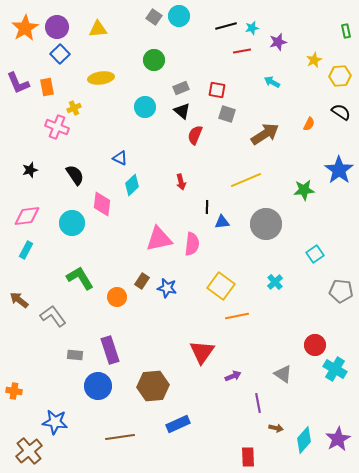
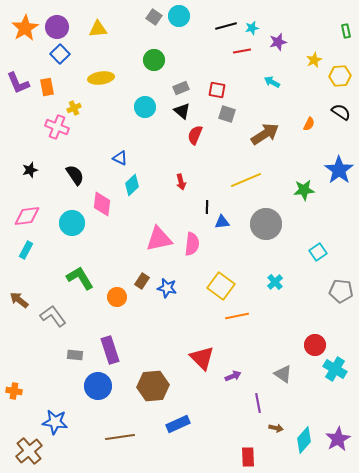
cyan square at (315, 254): moved 3 px right, 2 px up
red triangle at (202, 352): moved 6 px down; rotated 20 degrees counterclockwise
